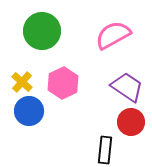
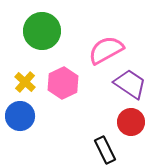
pink semicircle: moved 7 px left, 15 px down
yellow cross: moved 3 px right
purple trapezoid: moved 3 px right, 3 px up
blue circle: moved 9 px left, 5 px down
black rectangle: rotated 32 degrees counterclockwise
